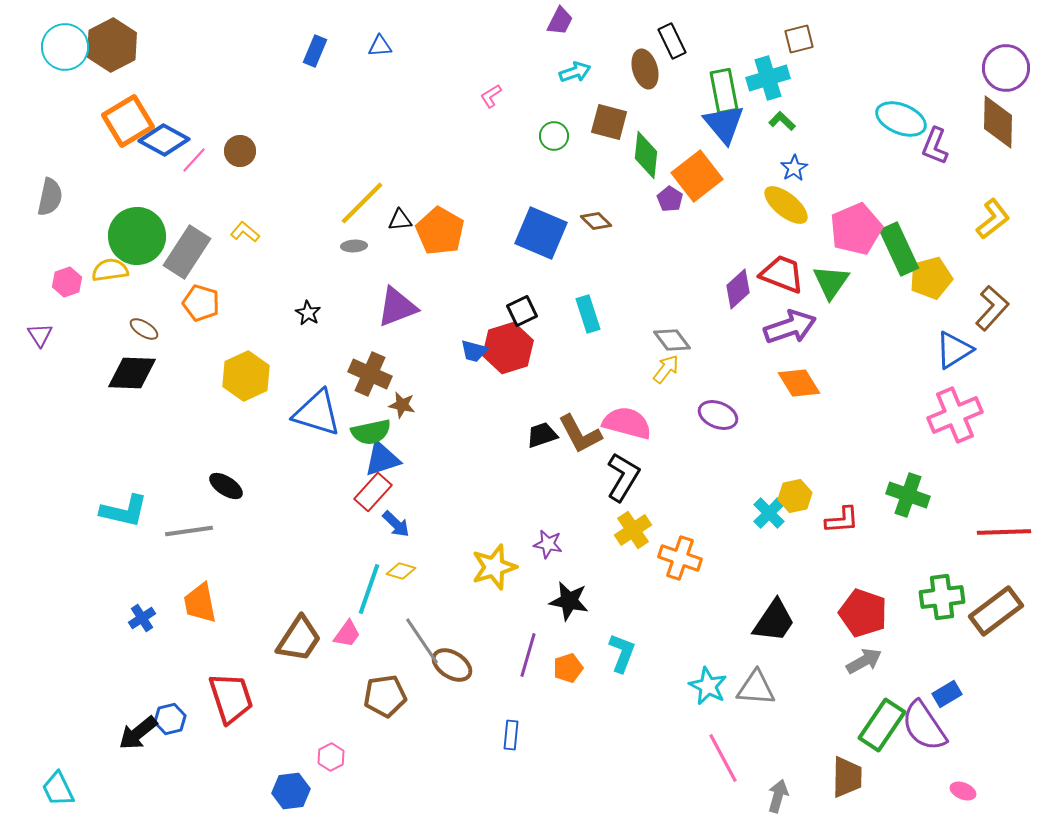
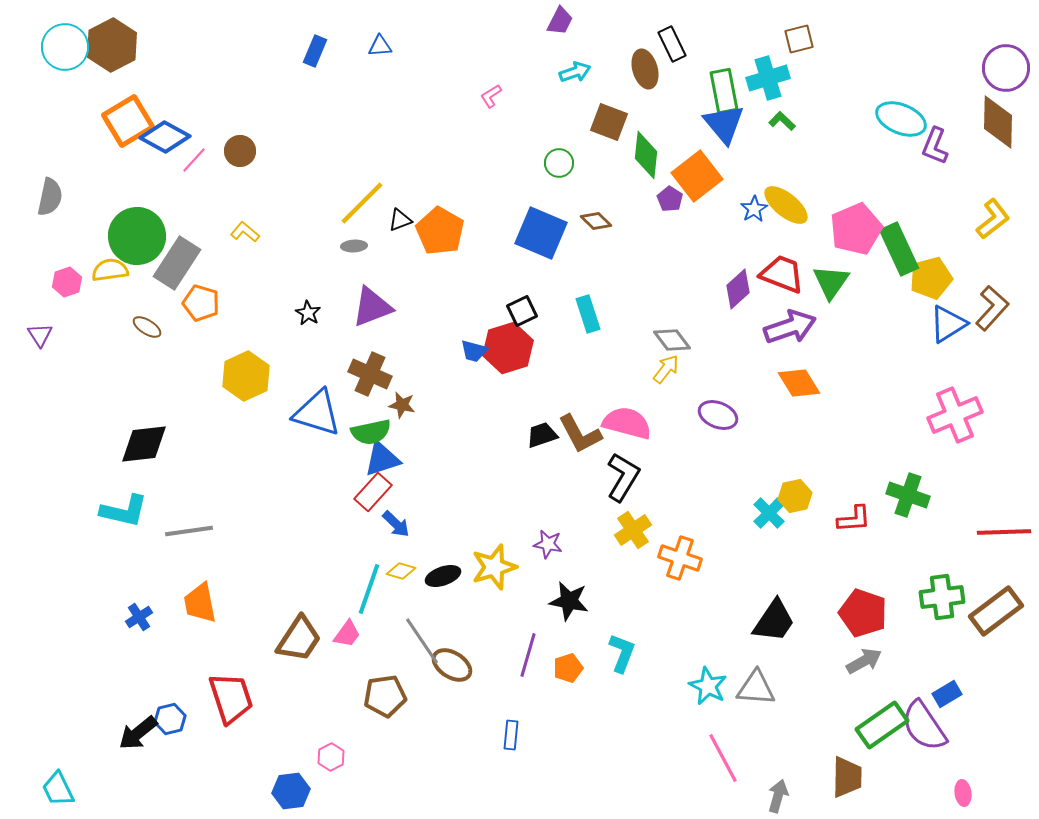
black rectangle at (672, 41): moved 3 px down
brown square at (609, 122): rotated 6 degrees clockwise
green circle at (554, 136): moved 5 px right, 27 px down
blue diamond at (164, 140): moved 1 px right, 3 px up
blue star at (794, 168): moved 40 px left, 41 px down
black triangle at (400, 220): rotated 15 degrees counterclockwise
gray rectangle at (187, 252): moved 10 px left, 11 px down
purple triangle at (397, 307): moved 25 px left
brown ellipse at (144, 329): moved 3 px right, 2 px up
blue triangle at (954, 350): moved 6 px left, 26 px up
black diamond at (132, 373): moved 12 px right, 71 px down; rotated 9 degrees counterclockwise
black ellipse at (226, 486): moved 217 px right, 90 px down; rotated 52 degrees counterclockwise
red L-shape at (842, 520): moved 12 px right, 1 px up
blue cross at (142, 618): moved 3 px left, 1 px up
green rectangle at (882, 725): rotated 21 degrees clockwise
pink ellipse at (963, 791): moved 2 px down; rotated 60 degrees clockwise
